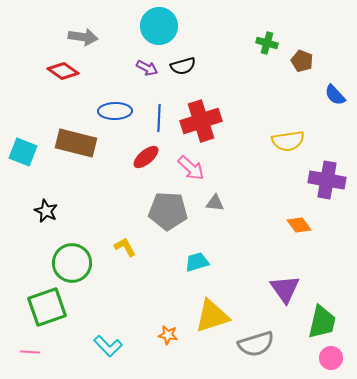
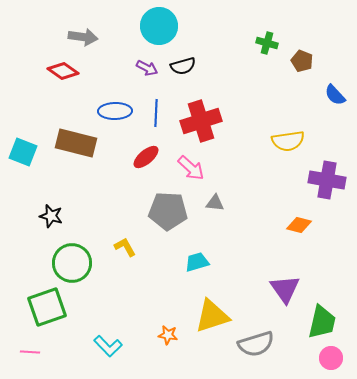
blue line: moved 3 px left, 5 px up
black star: moved 5 px right, 5 px down; rotated 10 degrees counterclockwise
orange diamond: rotated 40 degrees counterclockwise
